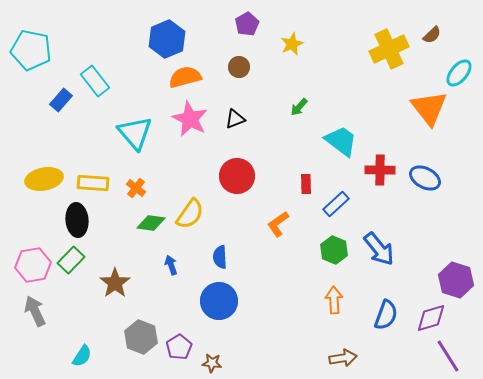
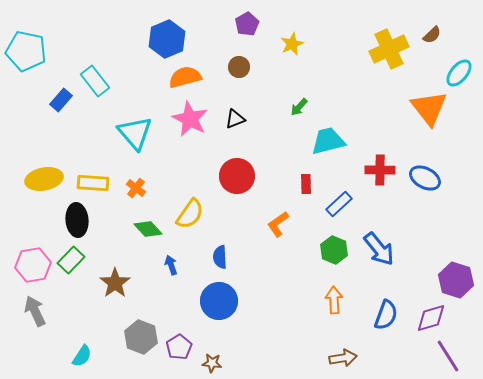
cyan pentagon at (31, 50): moved 5 px left, 1 px down
cyan trapezoid at (341, 141): moved 13 px left; rotated 51 degrees counterclockwise
blue rectangle at (336, 204): moved 3 px right
green diamond at (151, 223): moved 3 px left, 6 px down; rotated 40 degrees clockwise
